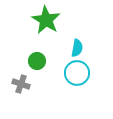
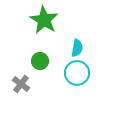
green star: moved 2 px left
green circle: moved 3 px right
gray cross: rotated 18 degrees clockwise
